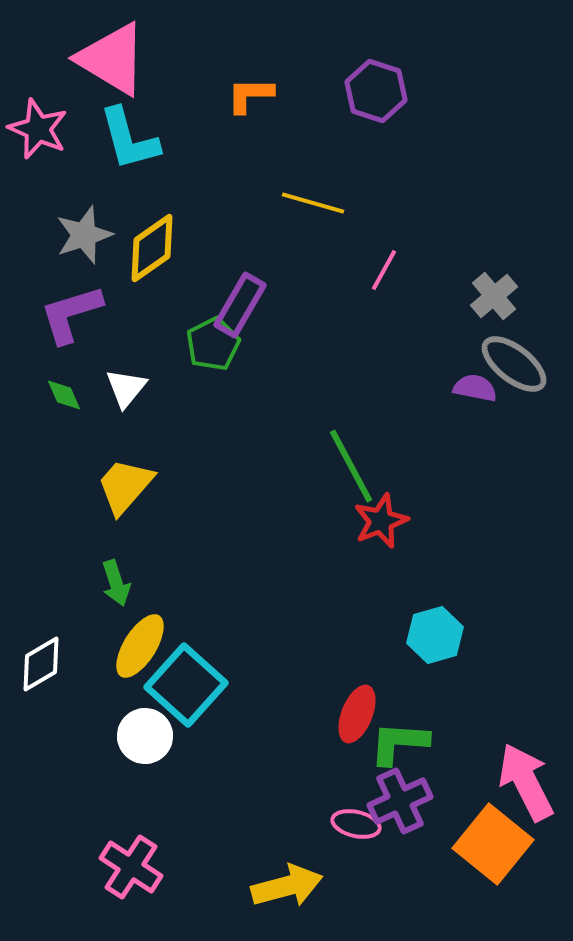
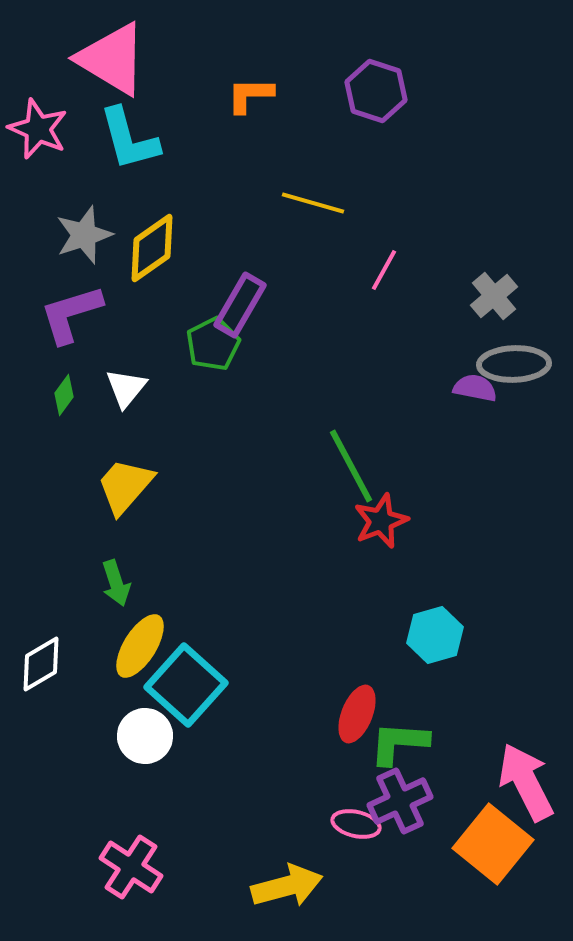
gray ellipse: rotated 40 degrees counterclockwise
green diamond: rotated 60 degrees clockwise
